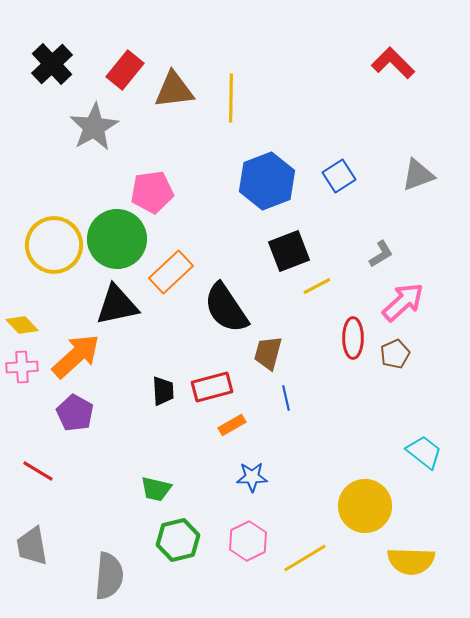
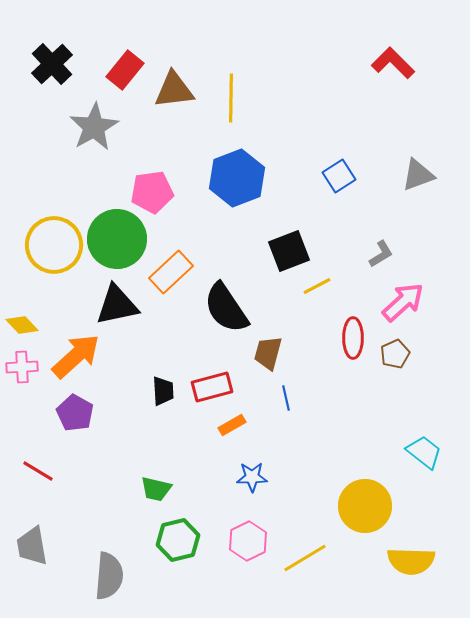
blue hexagon at (267, 181): moved 30 px left, 3 px up
